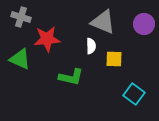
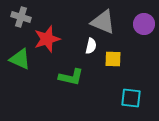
red star: rotated 12 degrees counterclockwise
white semicircle: rotated 14 degrees clockwise
yellow square: moved 1 px left
cyan square: moved 3 px left, 4 px down; rotated 30 degrees counterclockwise
